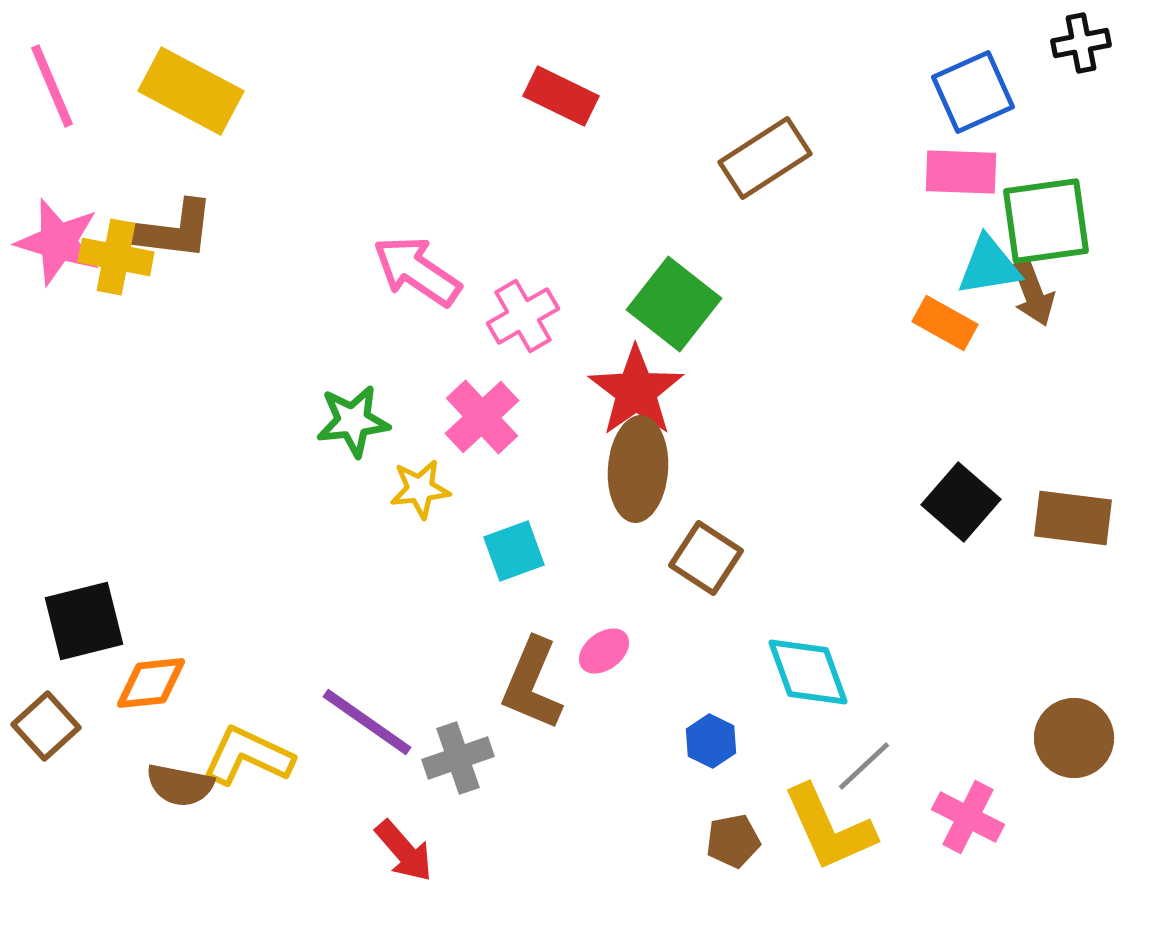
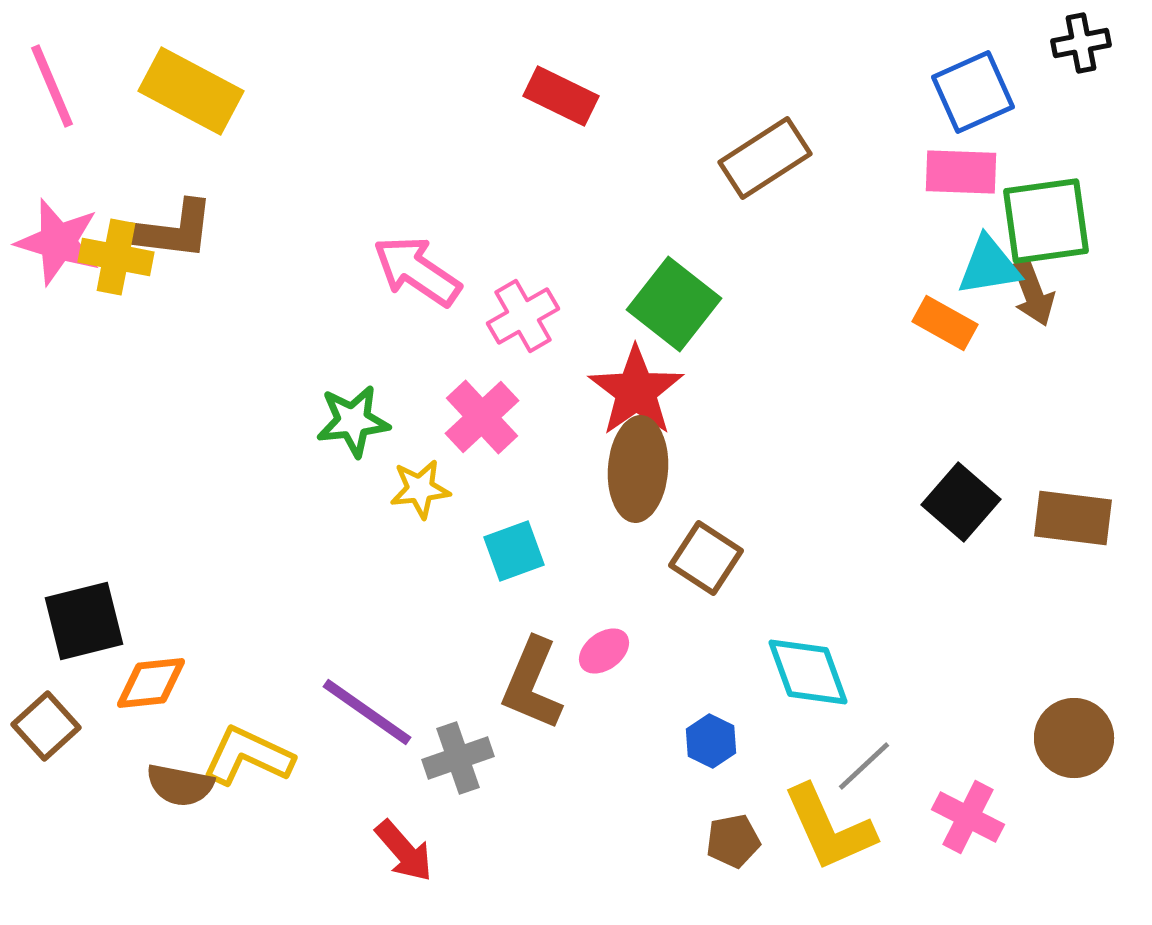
purple line at (367, 722): moved 10 px up
